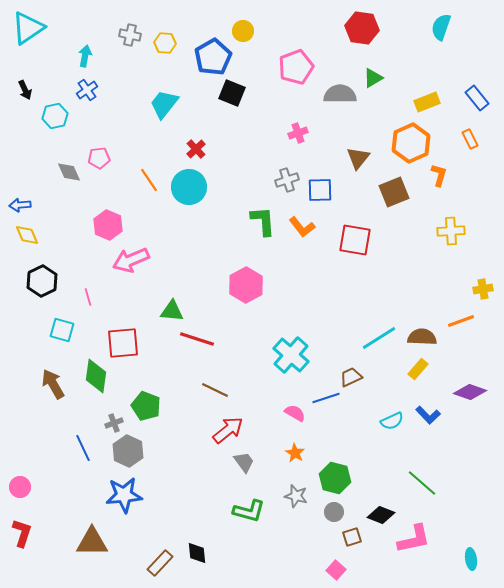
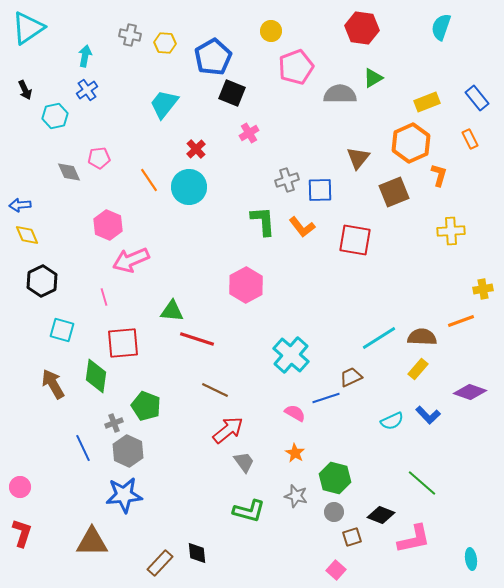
yellow circle at (243, 31): moved 28 px right
pink cross at (298, 133): moved 49 px left; rotated 12 degrees counterclockwise
pink line at (88, 297): moved 16 px right
